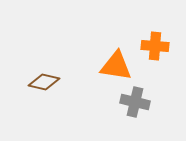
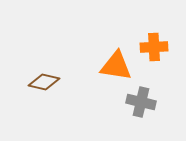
orange cross: moved 1 px left, 1 px down; rotated 8 degrees counterclockwise
gray cross: moved 6 px right
